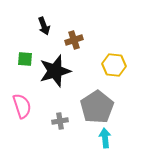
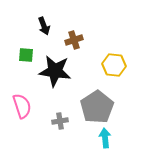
green square: moved 1 px right, 4 px up
black star: rotated 24 degrees clockwise
